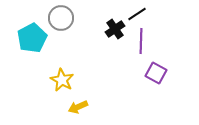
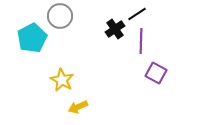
gray circle: moved 1 px left, 2 px up
